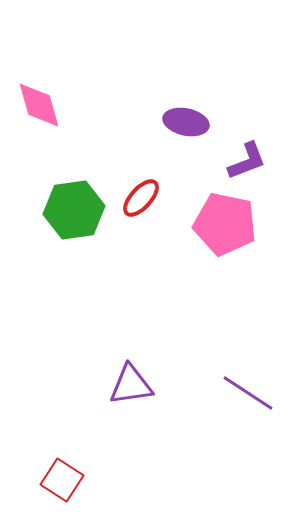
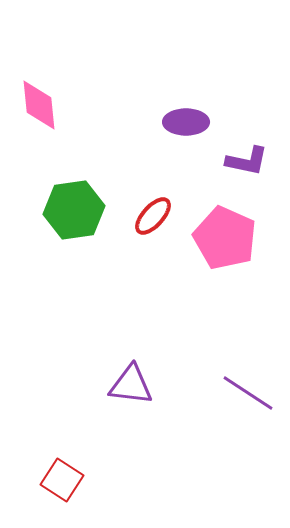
pink diamond: rotated 10 degrees clockwise
purple ellipse: rotated 12 degrees counterclockwise
purple L-shape: rotated 33 degrees clockwise
red ellipse: moved 12 px right, 18 px down
pink pentagon: moved 14 px down; rotated 12 degrees clockwise
purple triangle: rotated 15 degrees clockwise
